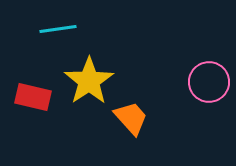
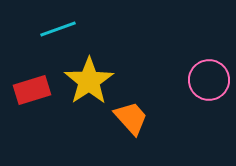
cyan line: rotated 12 degrees counterclockwise
pink circle: moved 2 px up
red rectangle: moved 1 px left, 7 px up; rotated 30 degrees counterclockwise
